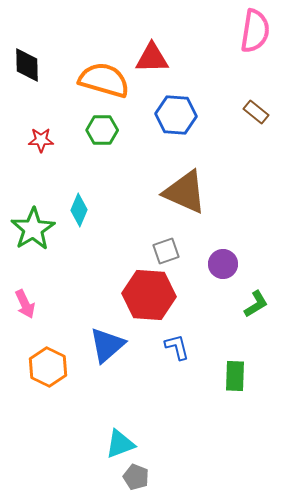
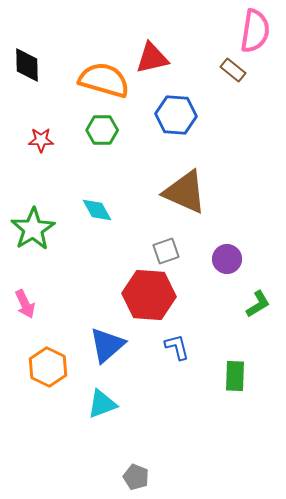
red triangle: rotated 12 degrees counterclockwise
brown rectangle: moved 23 px left, 42 px up
cyan diamond: moved 18 px right; rotated 52 degrees counterclockwise
purple circle: moved 4 px right, 5 px up
green L-shape: moved 2 px right
cyan triangle: moved 18 px left, 40 px up
